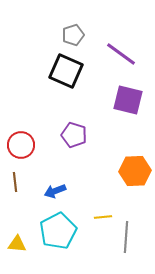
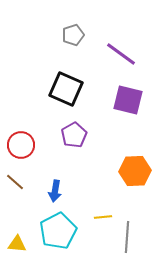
black square: moved 18 px down
purple pentagon: rotated 25 degrees clockwise
brown line: rotated 42 degrees counterclockwise
blue arrow: rotated 60 degrees counterclockwise
gray line: moved 1 px right
